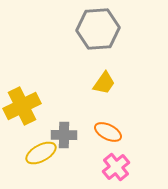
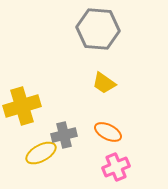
gray hexagon: rotated 9 degrees clockwise
yellow trapezoid: rotated 90 degrees clockwise
yellow cross: rotated 9 degrees clockwise
gray cross: rotated 15 degrees counterclockwise
pink cross: rotated 16 degrees clockwise
